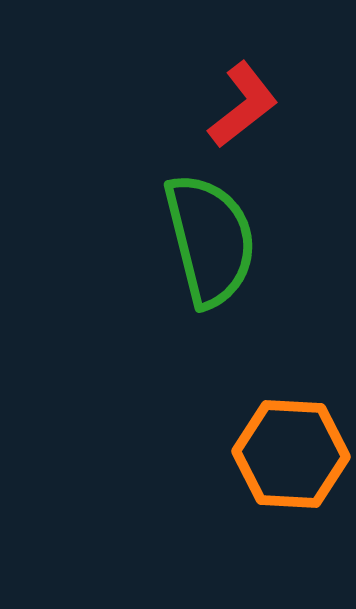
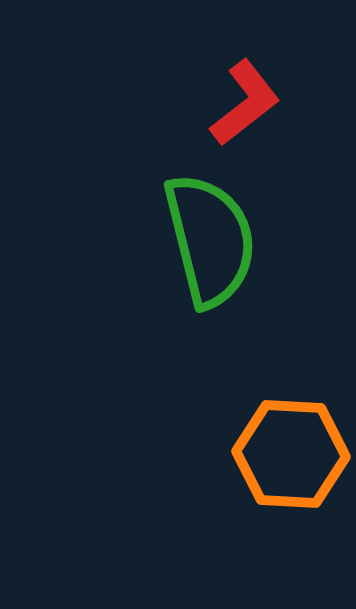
red L-shape: moved 2 px right, 2 px up
